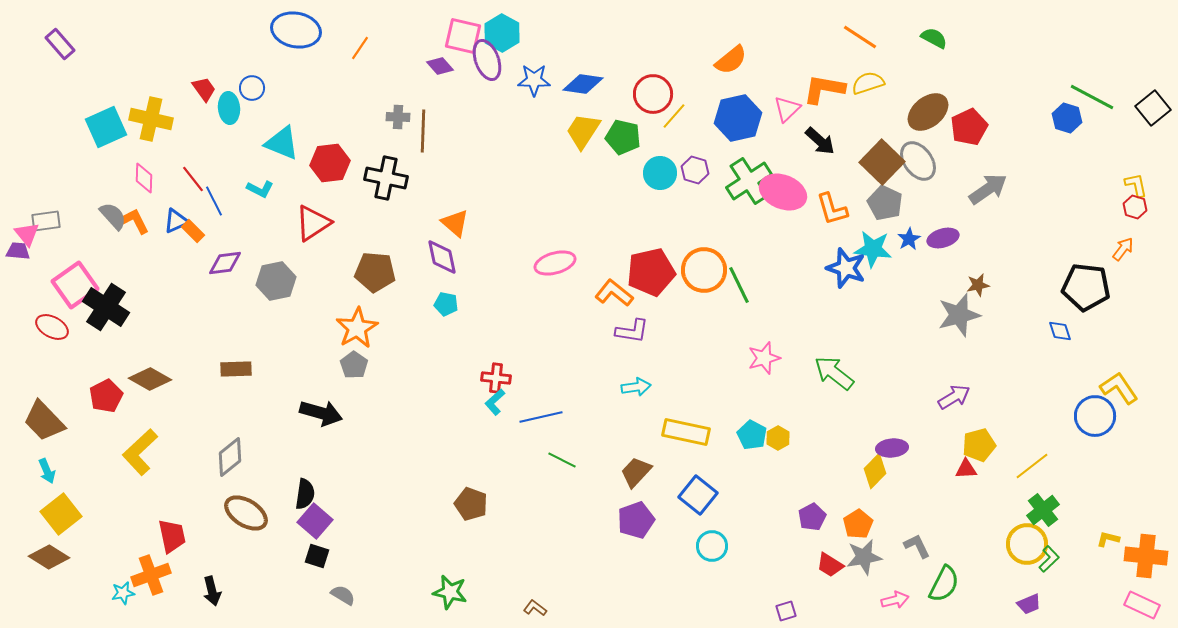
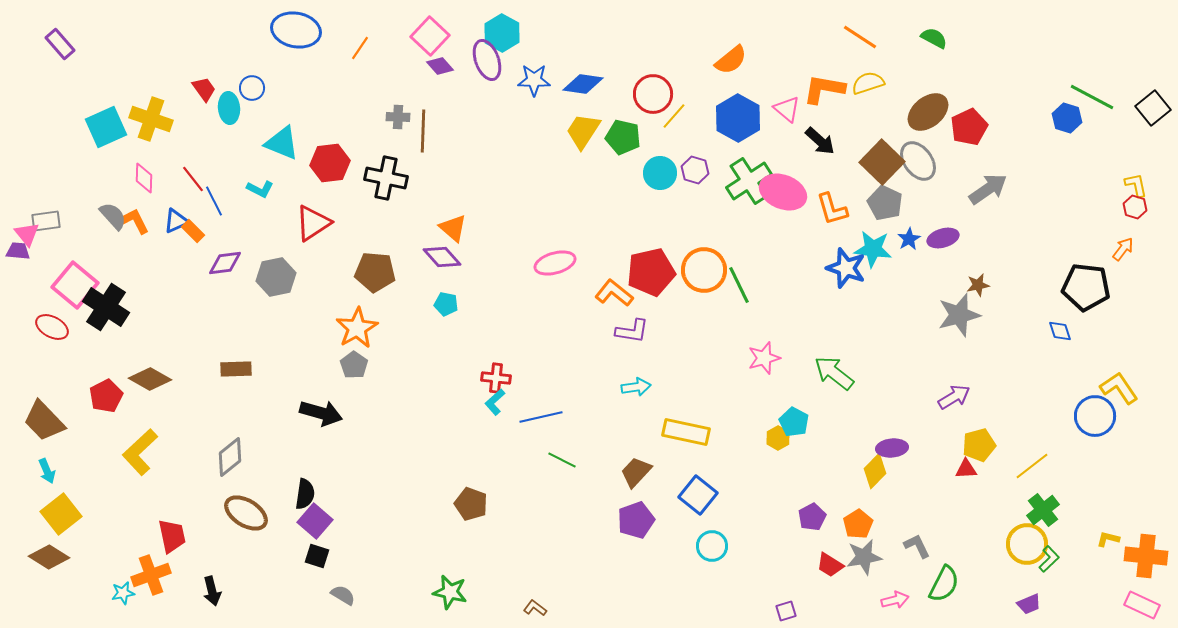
pink square at (463, 36): moved 33 px left; rotated 30 degrees clockwise
pink triangle at (787, 109): rotated 36 degrees counterclockwise
blue hexagon at (738, 118): rotated 18 degrees counterclockwise
yellow cross at (151, 119): rotated 6 degrees clockwise
orange triangle at (455, 223): moved 2 px left, 5 px down
purple diamond at (442, 257): rotated 30 degrees counterclockwise
gray hexagon at (276, 281): moved 4 px up
pink square at (75, 285): rotated 15 degrees counterclockwise
cyan pentagon at (752, 435): moved 42 px right, 13 px up
